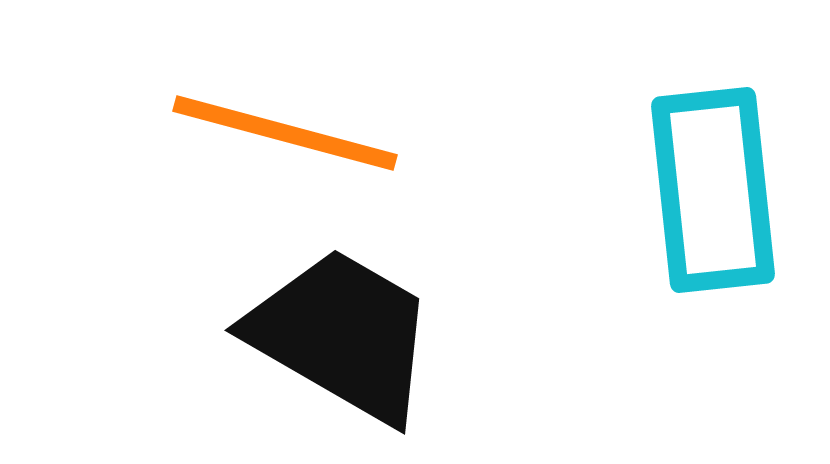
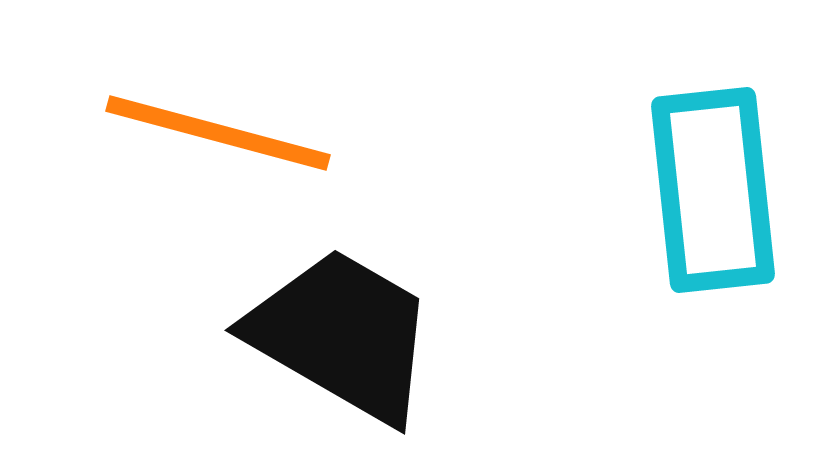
orange line: moved 67 px left
